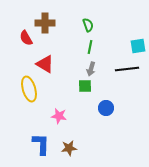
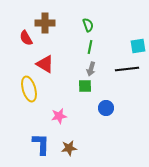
pink star: rotated 21 degrees counterclockwise
